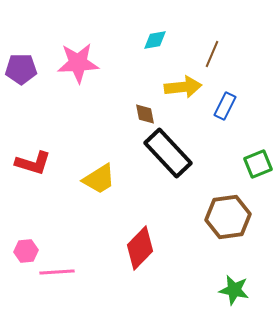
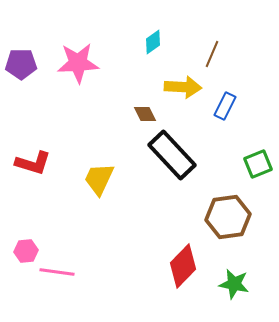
cyan diamond: moved 2 px left, 2 px down; rotated 25 degrees counterclockwise
purple pentagon: moved 5 px up
yellow arrow: rotated 9 degrees clockwise
brown diamond: rotated 15 degrees counterclockwise
black rectangle: moved 4 px right, 2 px down
yellow trapezoid: rotated 147 degrees clockwise
red diamond: moved 43 px right, 18 px down
pink line: rotated 12 degrees clockwise
green star: moved 6 px up
